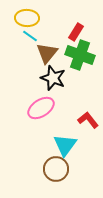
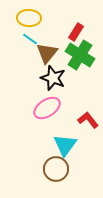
yellow ellipse: moved 2 px right
cyan line: moved 3 px down
green cross: rotated 12 degrees clockwise
pink ellipse: moved 6 px right
